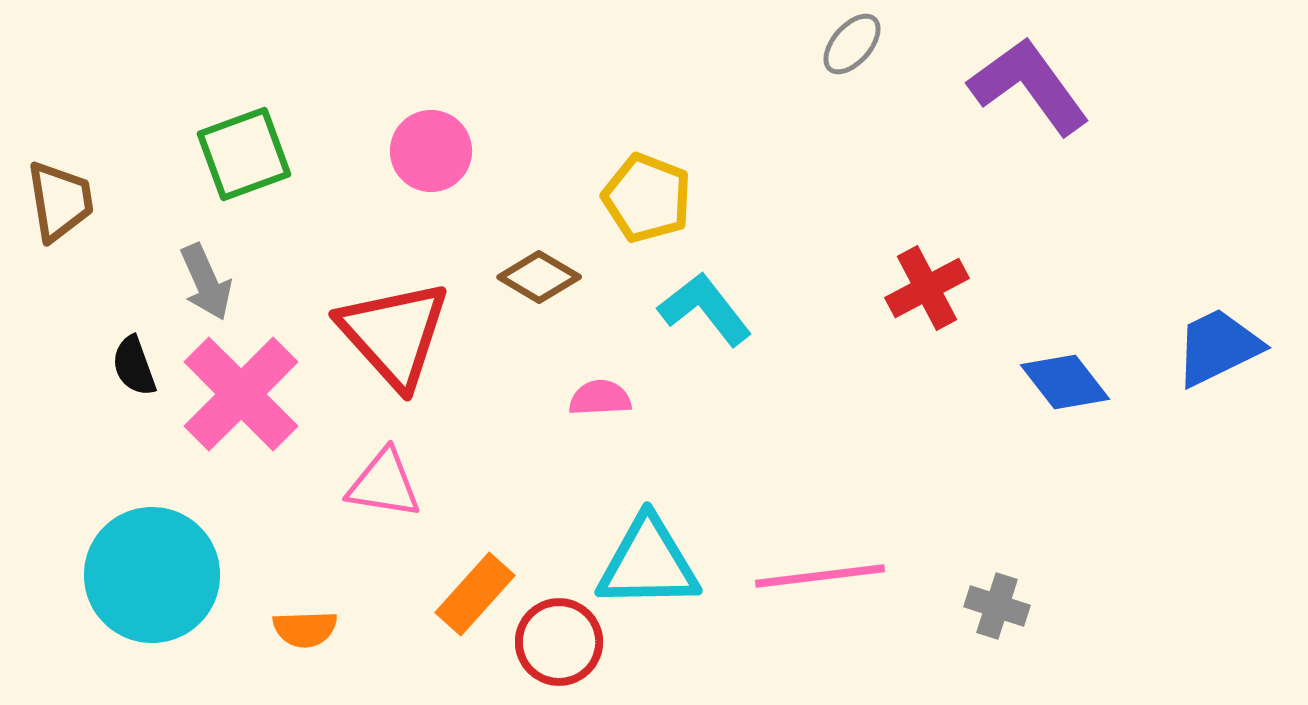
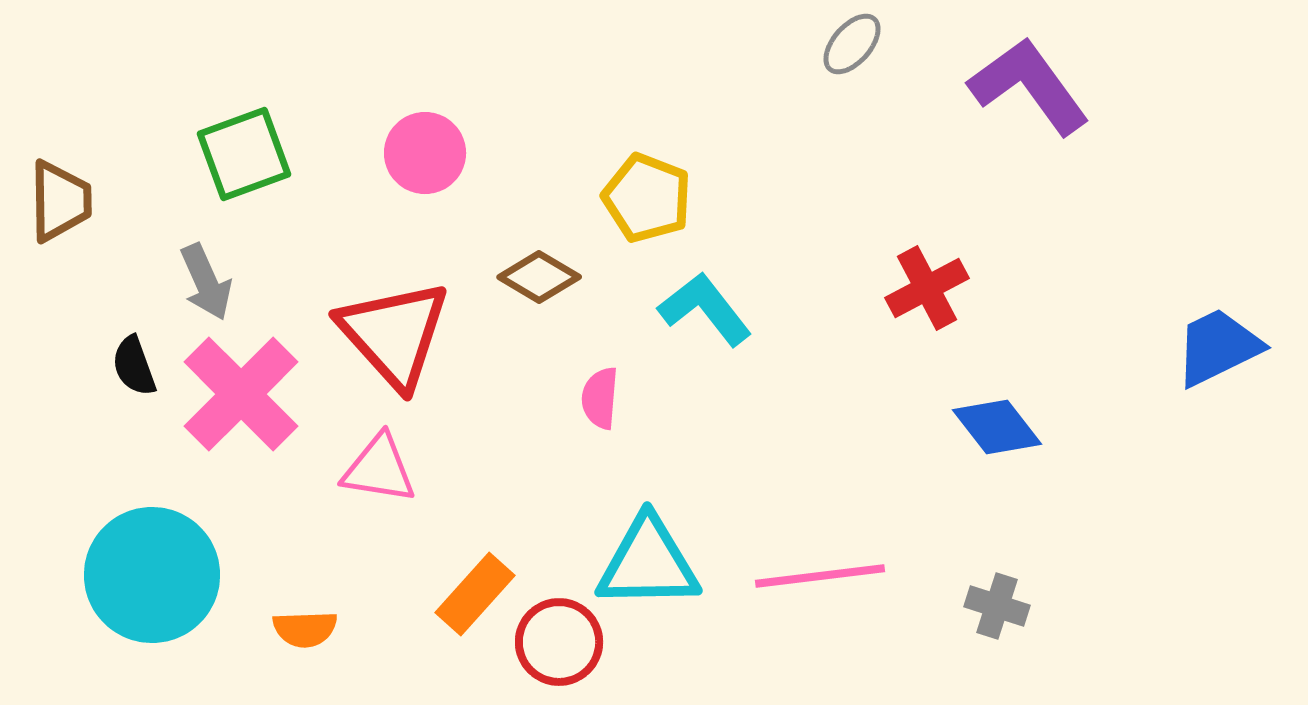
pink circle: moved 6 px left, 2 px down
brown trapezoid: rotated 8 degrees clockwise
blue diamond: moved 68 px left, 45 px down
pink semicircle: rotated 82 degrees counterclockwise
pink triangle: moved 5 px left, 15 px up
